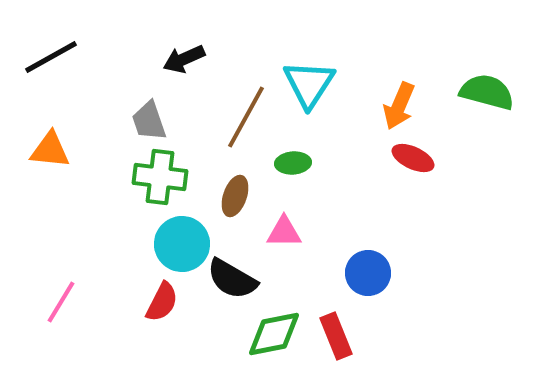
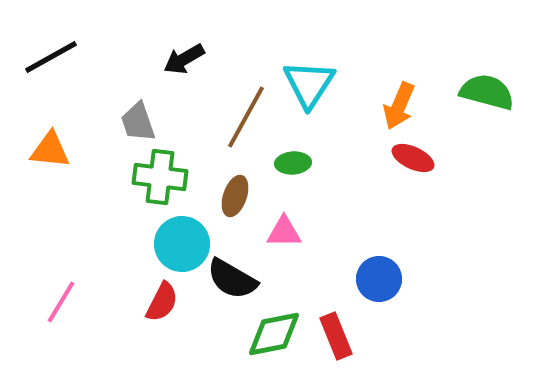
black arrow: rotated 6 degrees counterclockwise
gray trapezoid: moved 11 px left, 1 px down
blue circle: moved 11 px right, 6 px down
